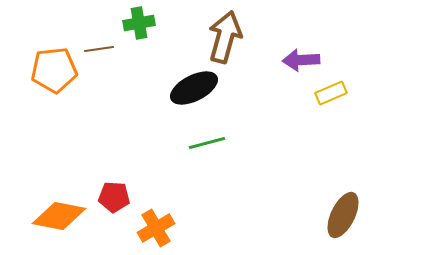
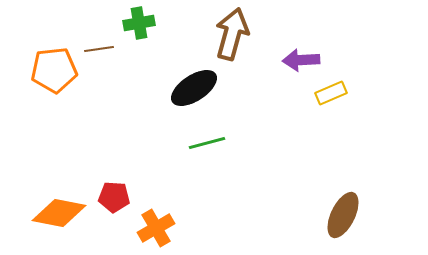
brown arrow: moved 7 px right, 3 px up
black ellipse: rotated 6 degrees counterclockwise
orange diamond: moved 3 px up
